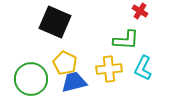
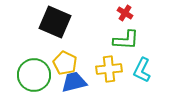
red cross: moved 15 px left, 2 px down
cyan L-shape: moved 1 px left, 2 px down
green circle: moved 3 px right, 4 px up
